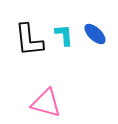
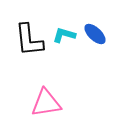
cyan L-shape: rotated 70 degrees counterclockwise
pink triangle: rotated 24 degrees counterclockwise
